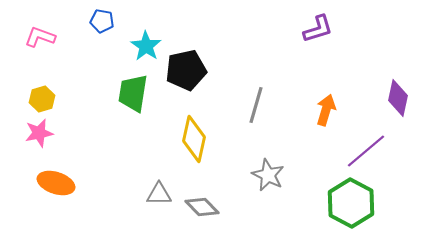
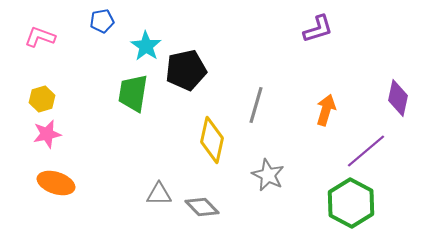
blue pentagon: rotated 20 degrees counterclockwise
pink star: moved 8 px right, 1 px down
yellow diamond: moved 18 px right, 1 px down
